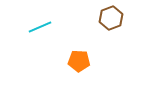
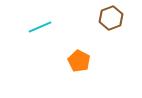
orange pentagon: rotated 25 degrees clockwise
